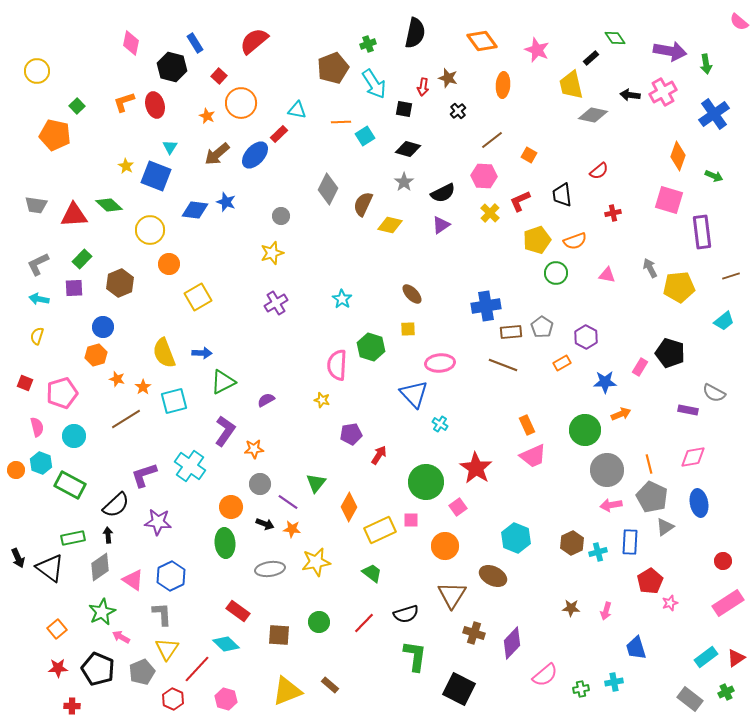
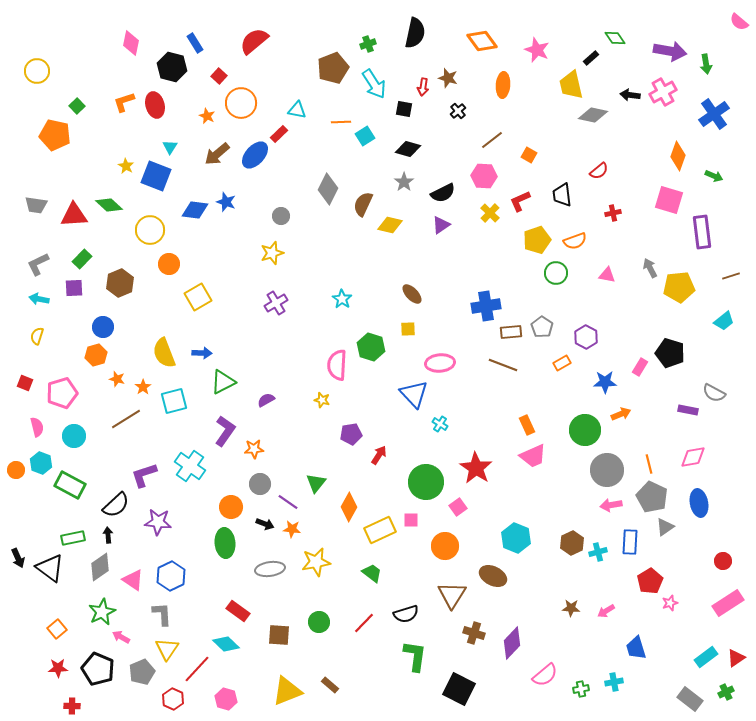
pink arrow at (606, 611): rotated 42 degrees clockwise
